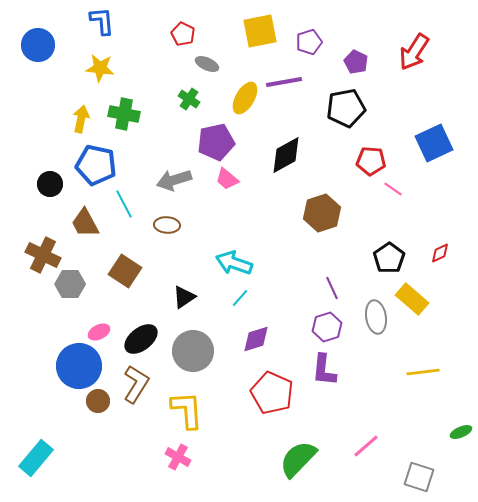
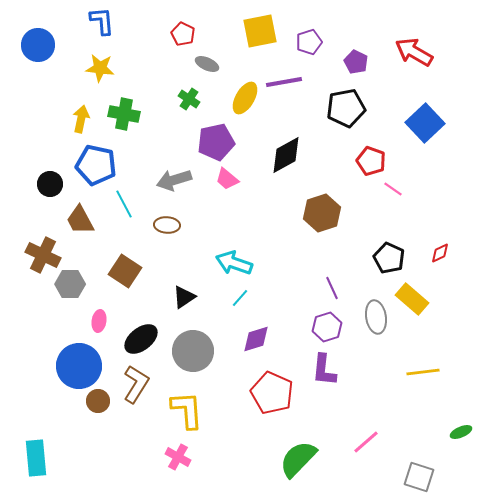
red arrow at (414, 52): rotated 87 degrees clockwise
blue square at (434, 143): moved 9 px left, 20 px up; rotated 18 degrees counterclockwise
red pentagon at (371, 161): rotated 16 degrees clockwise
brown trapezoid at (85, 223): moved 5 px left, 3 px up
black pentagon at (389, 258): rotated 12 degrees counterclockwise
pink ellipse at (99, 332): moved 11 px up; rotated 55 degrees counterclockwise
pink line at (366, 446): moved 4 px up
cyan rectangle at (36, 458): rotated 45 degrees counterclockwise
